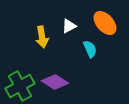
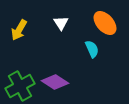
white triangle: moved 8 px left, 3 px up; rotated 35 degrees counterclockwise
yellow arrow: moved 23 px left, 7 px up; rotated 40 degrees clockwise
cyan semicircle: moved 2 px right
